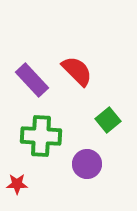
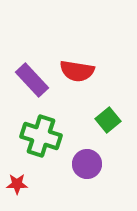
red semicircle: rotated 144 degrees clockwise
green cross: rotated 15 degrees clockwise
